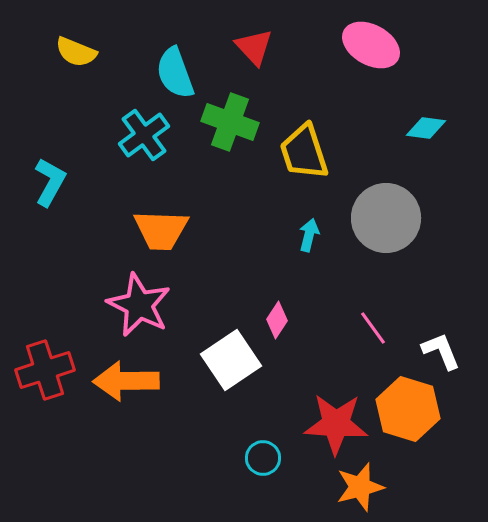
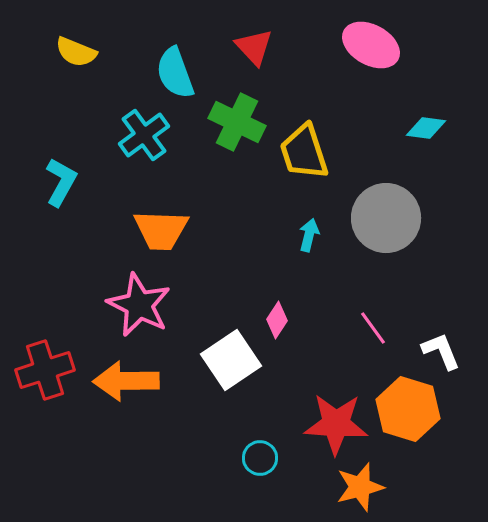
green cross: moved 7 px right; rotated 6 degrees clockwise
cyan L-shape: moved 11 px right
cyan circle: moved 3 px left
